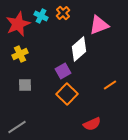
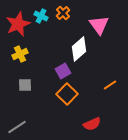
pink triangle: rotated 45 degrees counterclockwise
